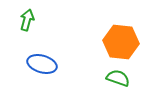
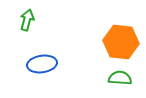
blue ellipse: rotated 24 degrees counterclockwise
green semicircle: moved 2 px right; rotated 15 degrees counterclockwise
